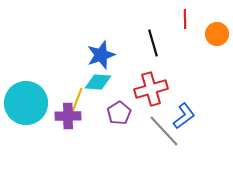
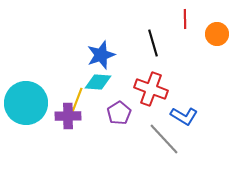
red cross: rotated 36 degrees clockwise
blue L-shape: rotated 68 degrees clockwise
gray line: moved 8 px down
